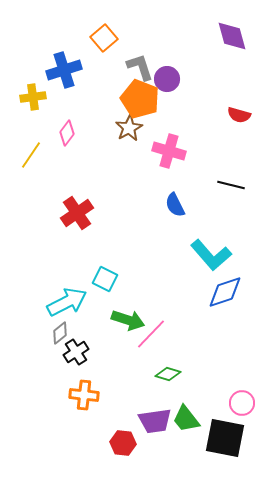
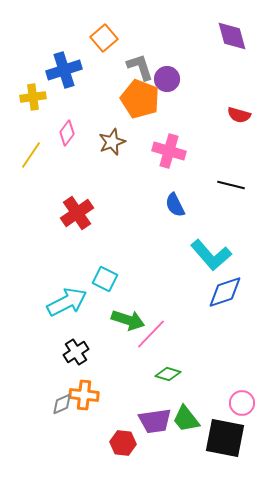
brown star: moved 17 px left, 14 px down; rotated 8 degrees clockwise
gray diamond: moved 2 px right, 71 px down; rotated 15 degrees clockwise
